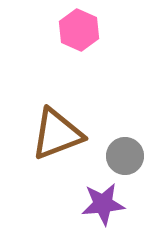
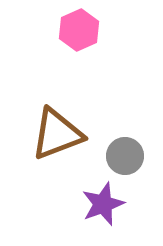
pink hexagon: rotated 12 degrees clockwise
purple star: rotated 15 degrees counterclockwise
